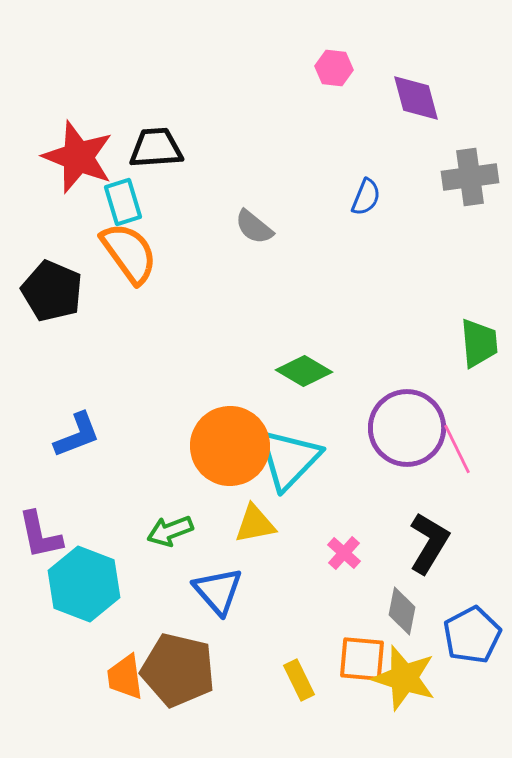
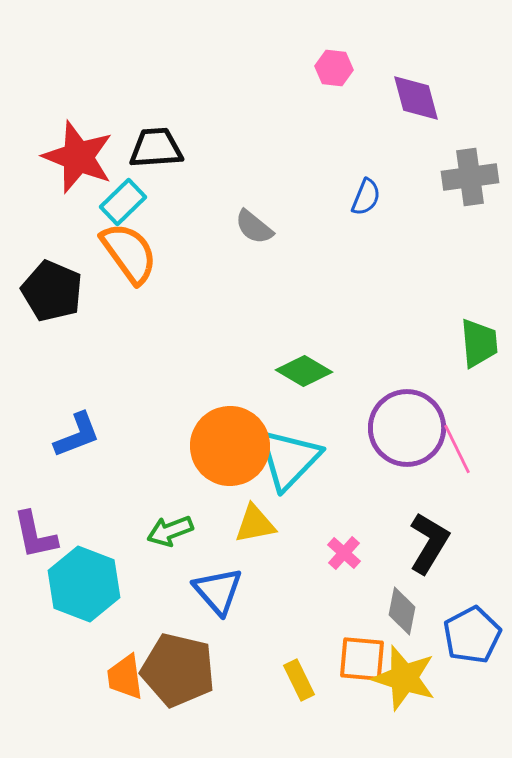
cyan rectangle: rotated 63 degrees clockwise
purple L-shape: moved 5 px left
